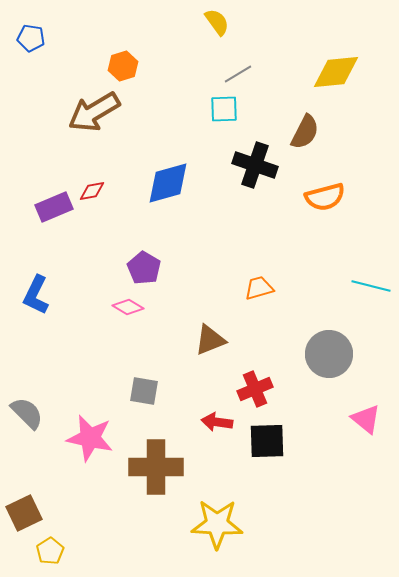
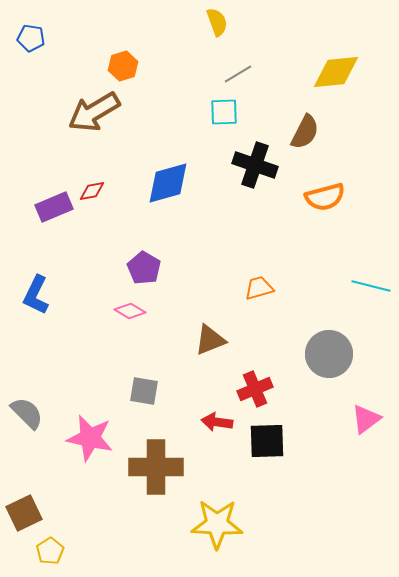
yellow semicircle: rotated 16 degrees clockwise
cyan square: moved 3 px down
pink diamond: moved 2 px right, 4 px down
pink triangle: rotated 44 degrees clockwise
